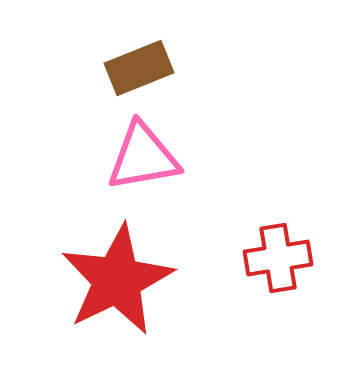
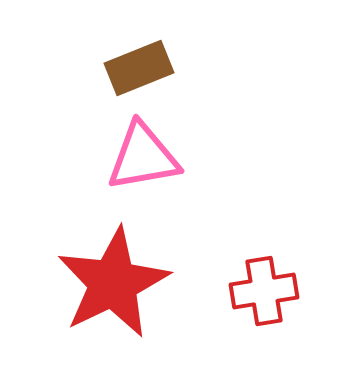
red cross: moved 14 px left, 33 px down
red star: moved 4 px left, 3 px down
